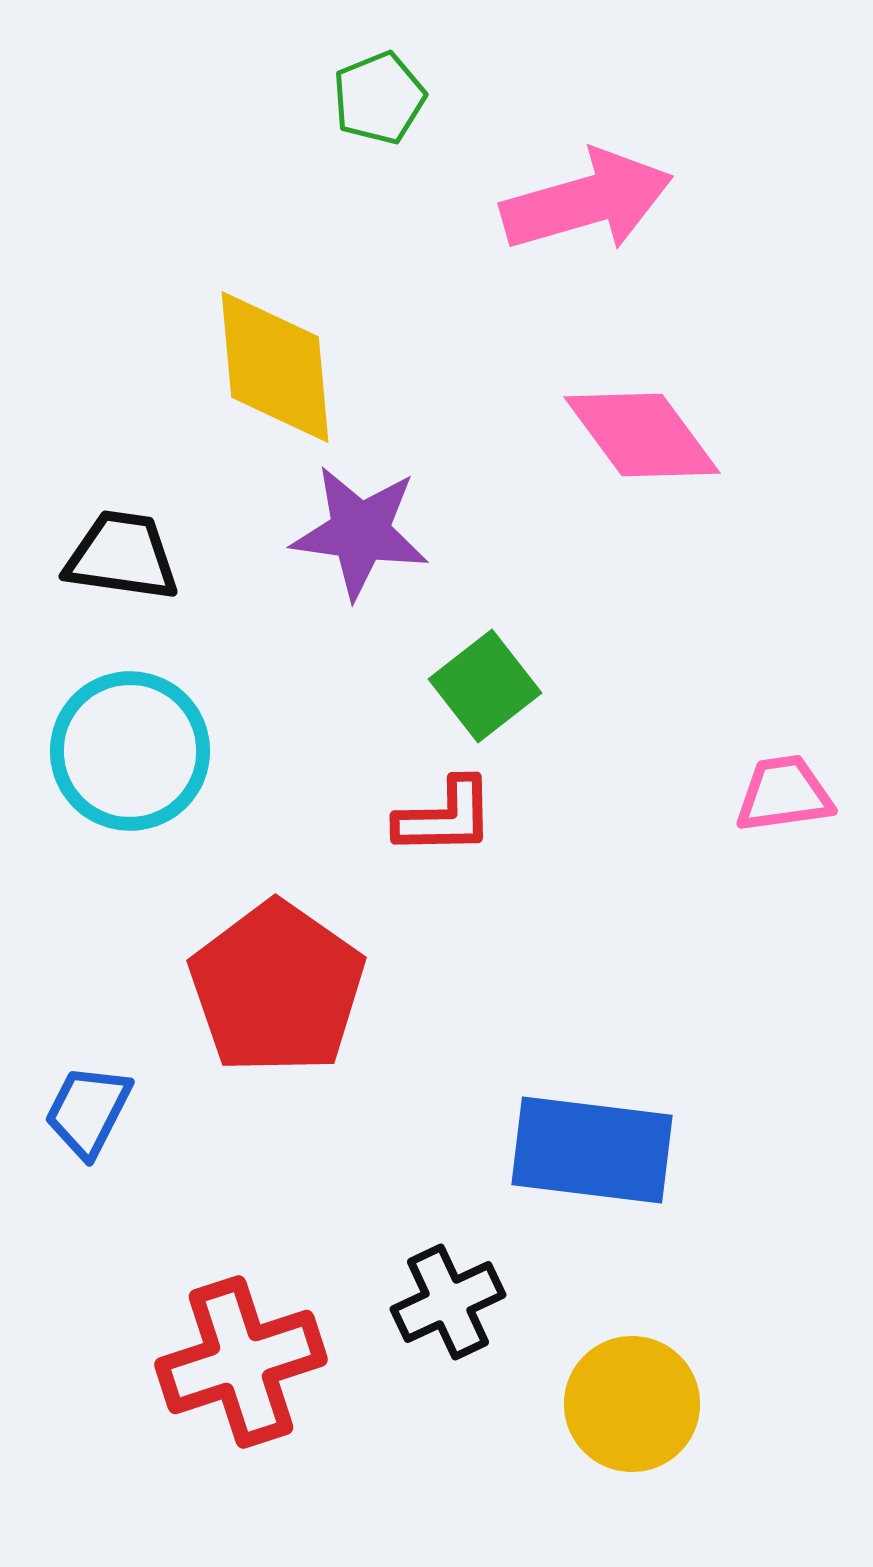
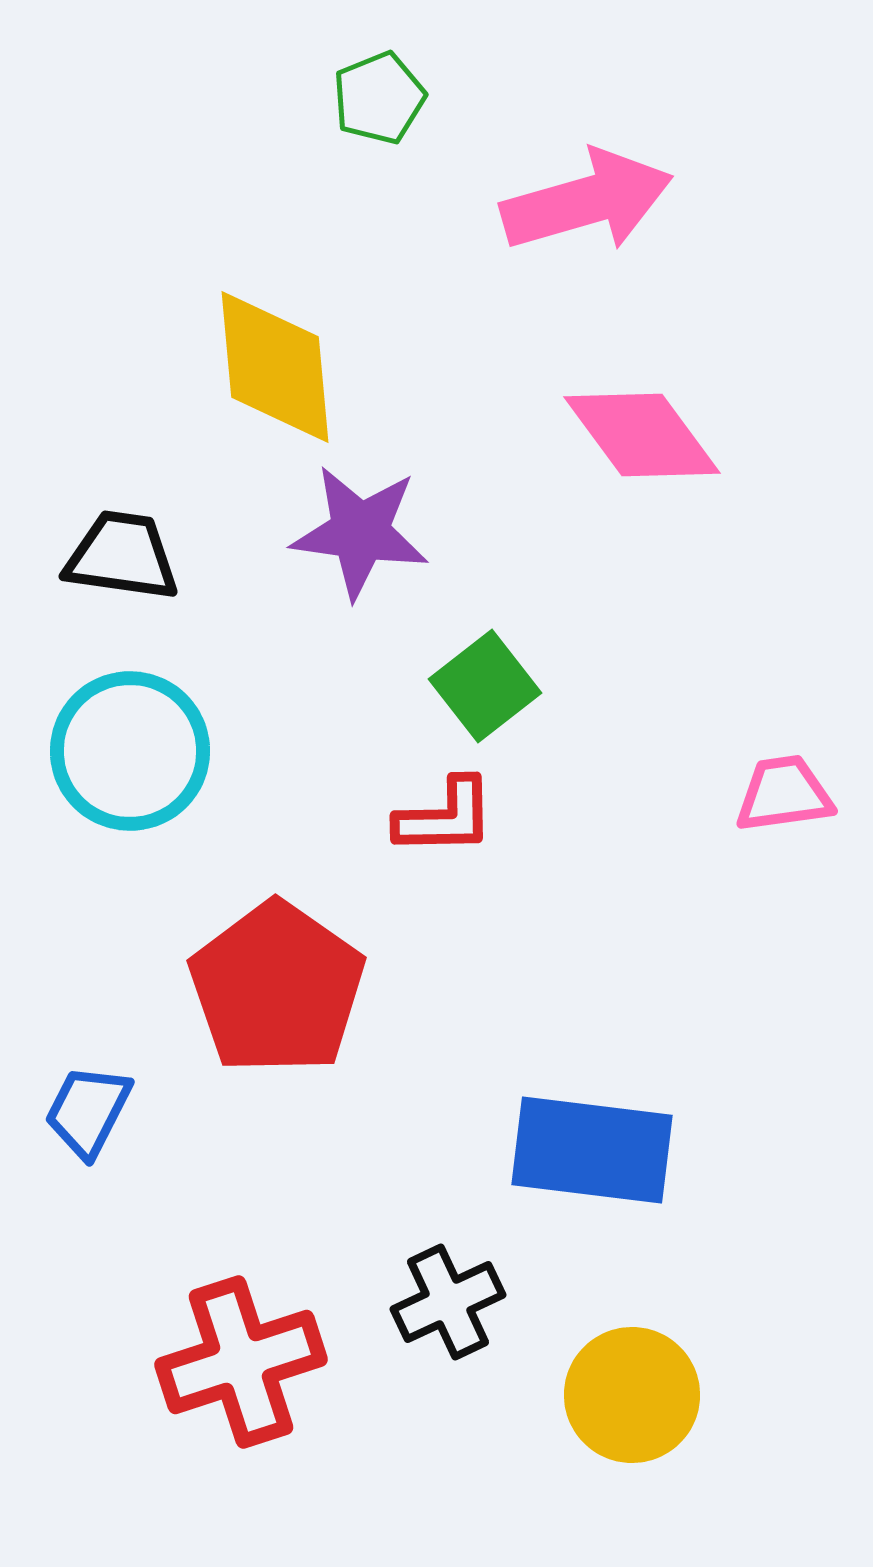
yellow circle: moved 9 px up
